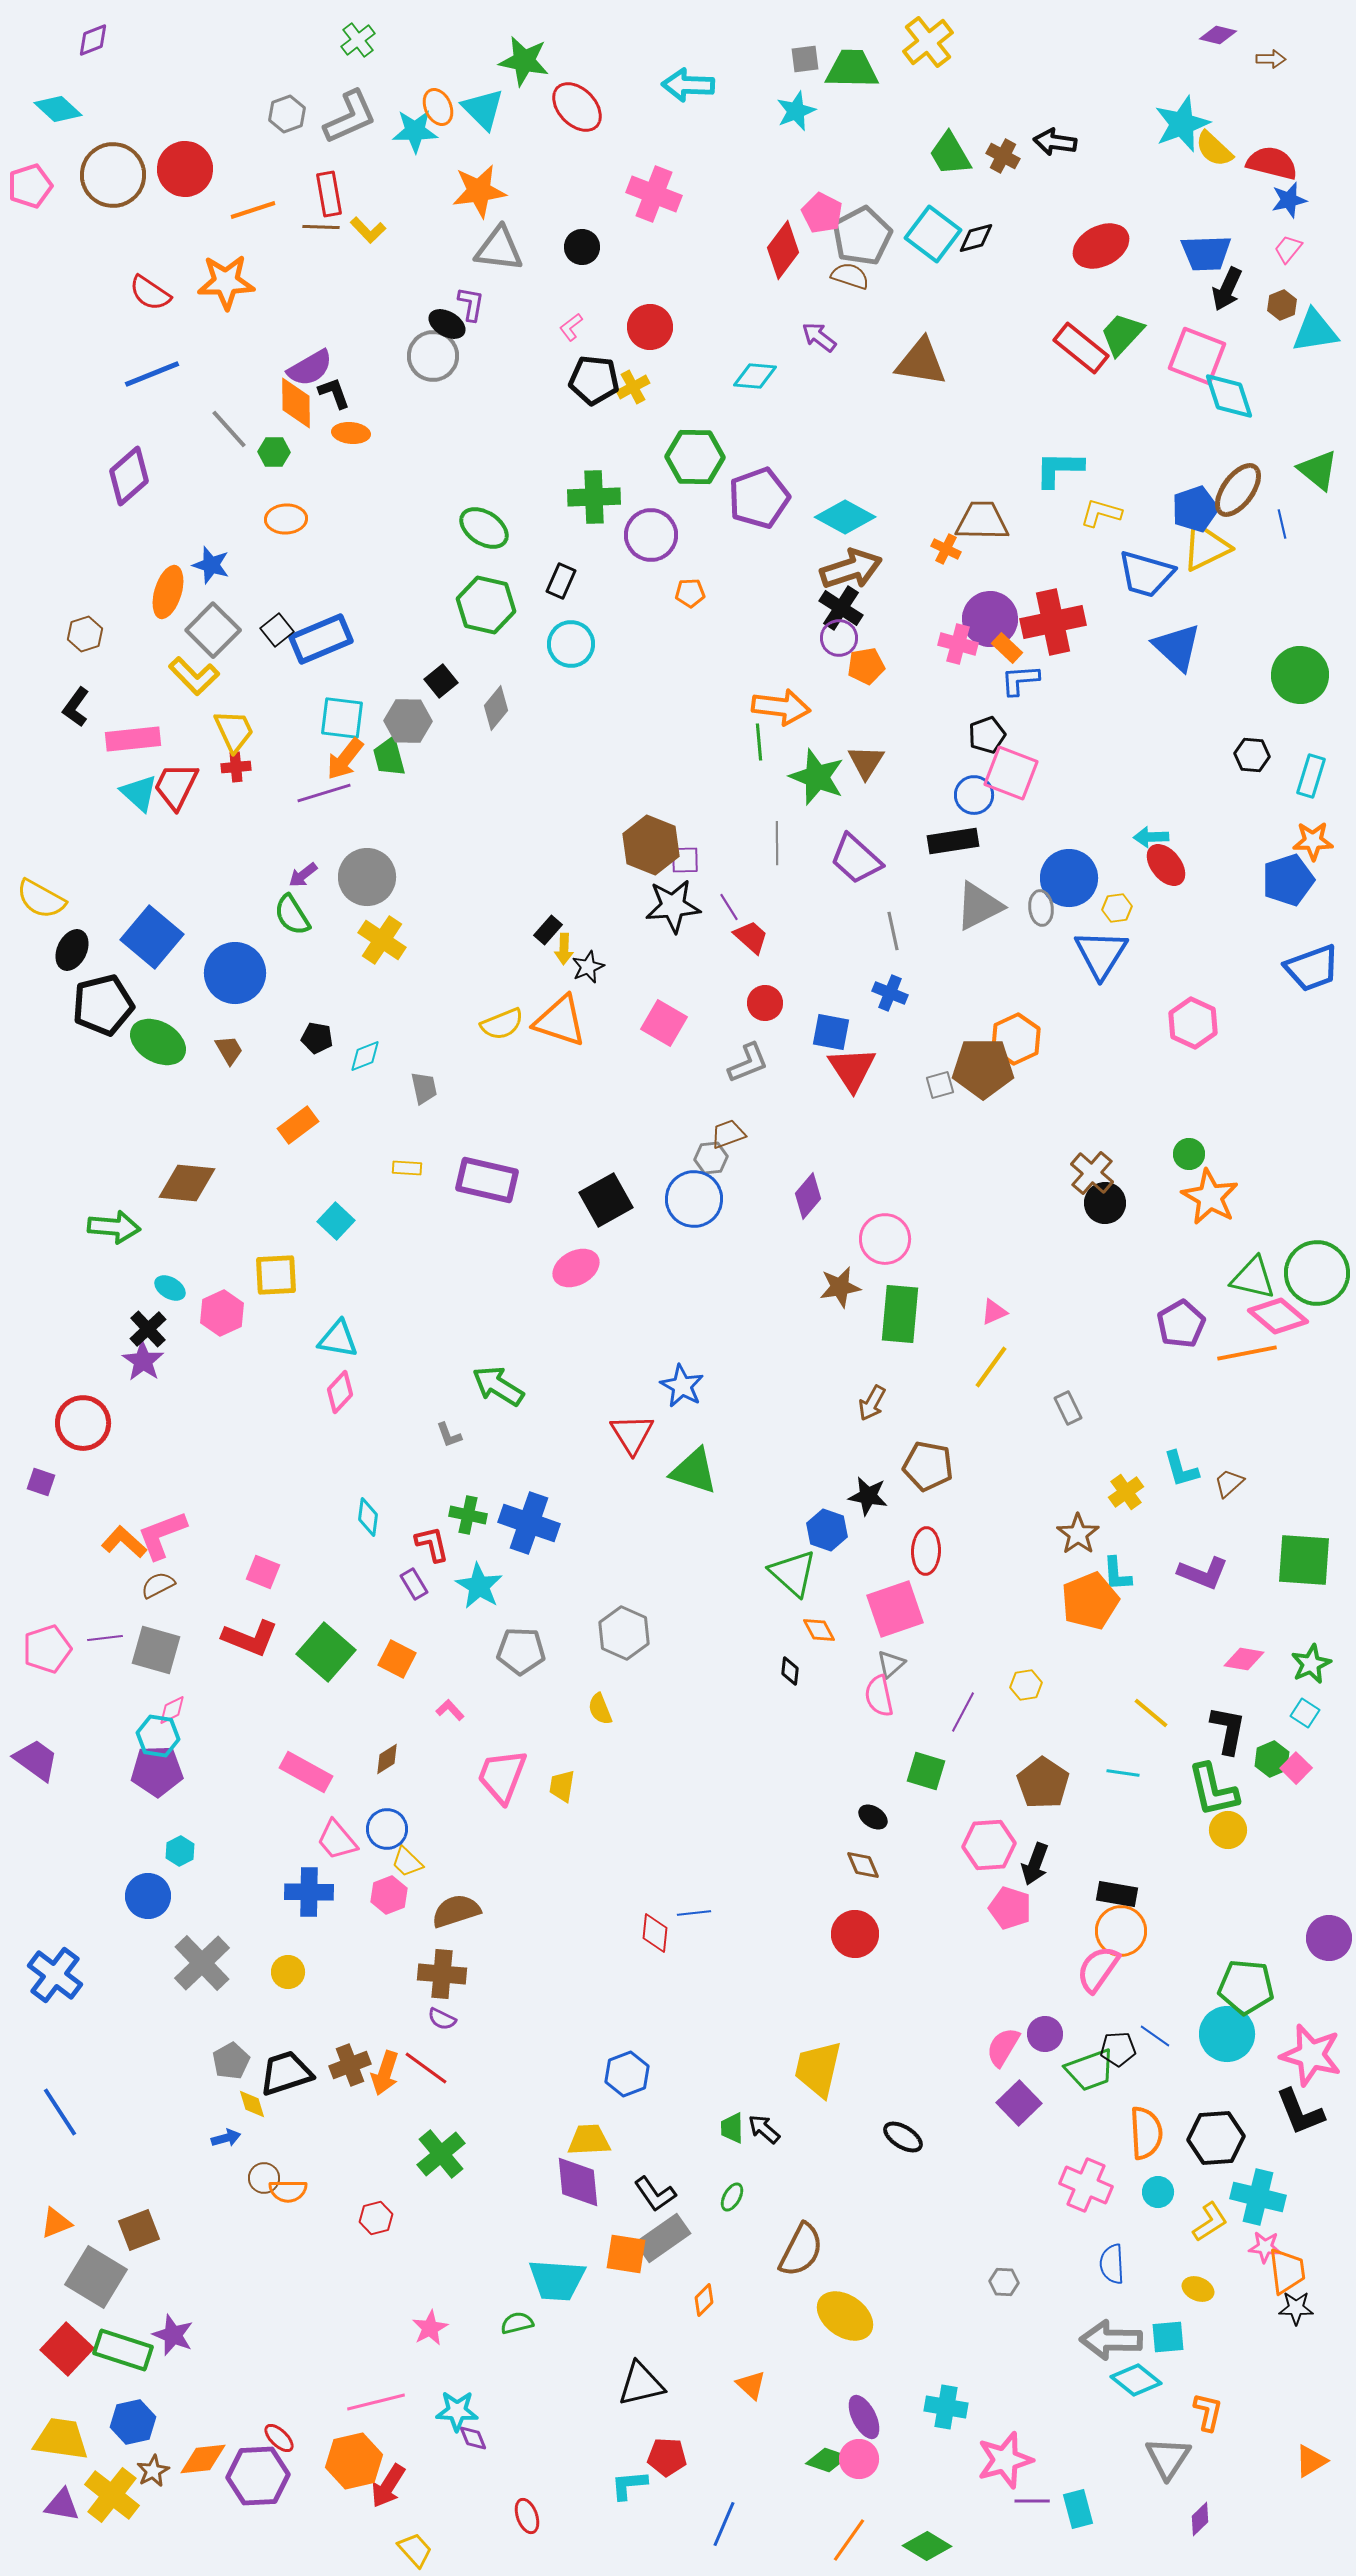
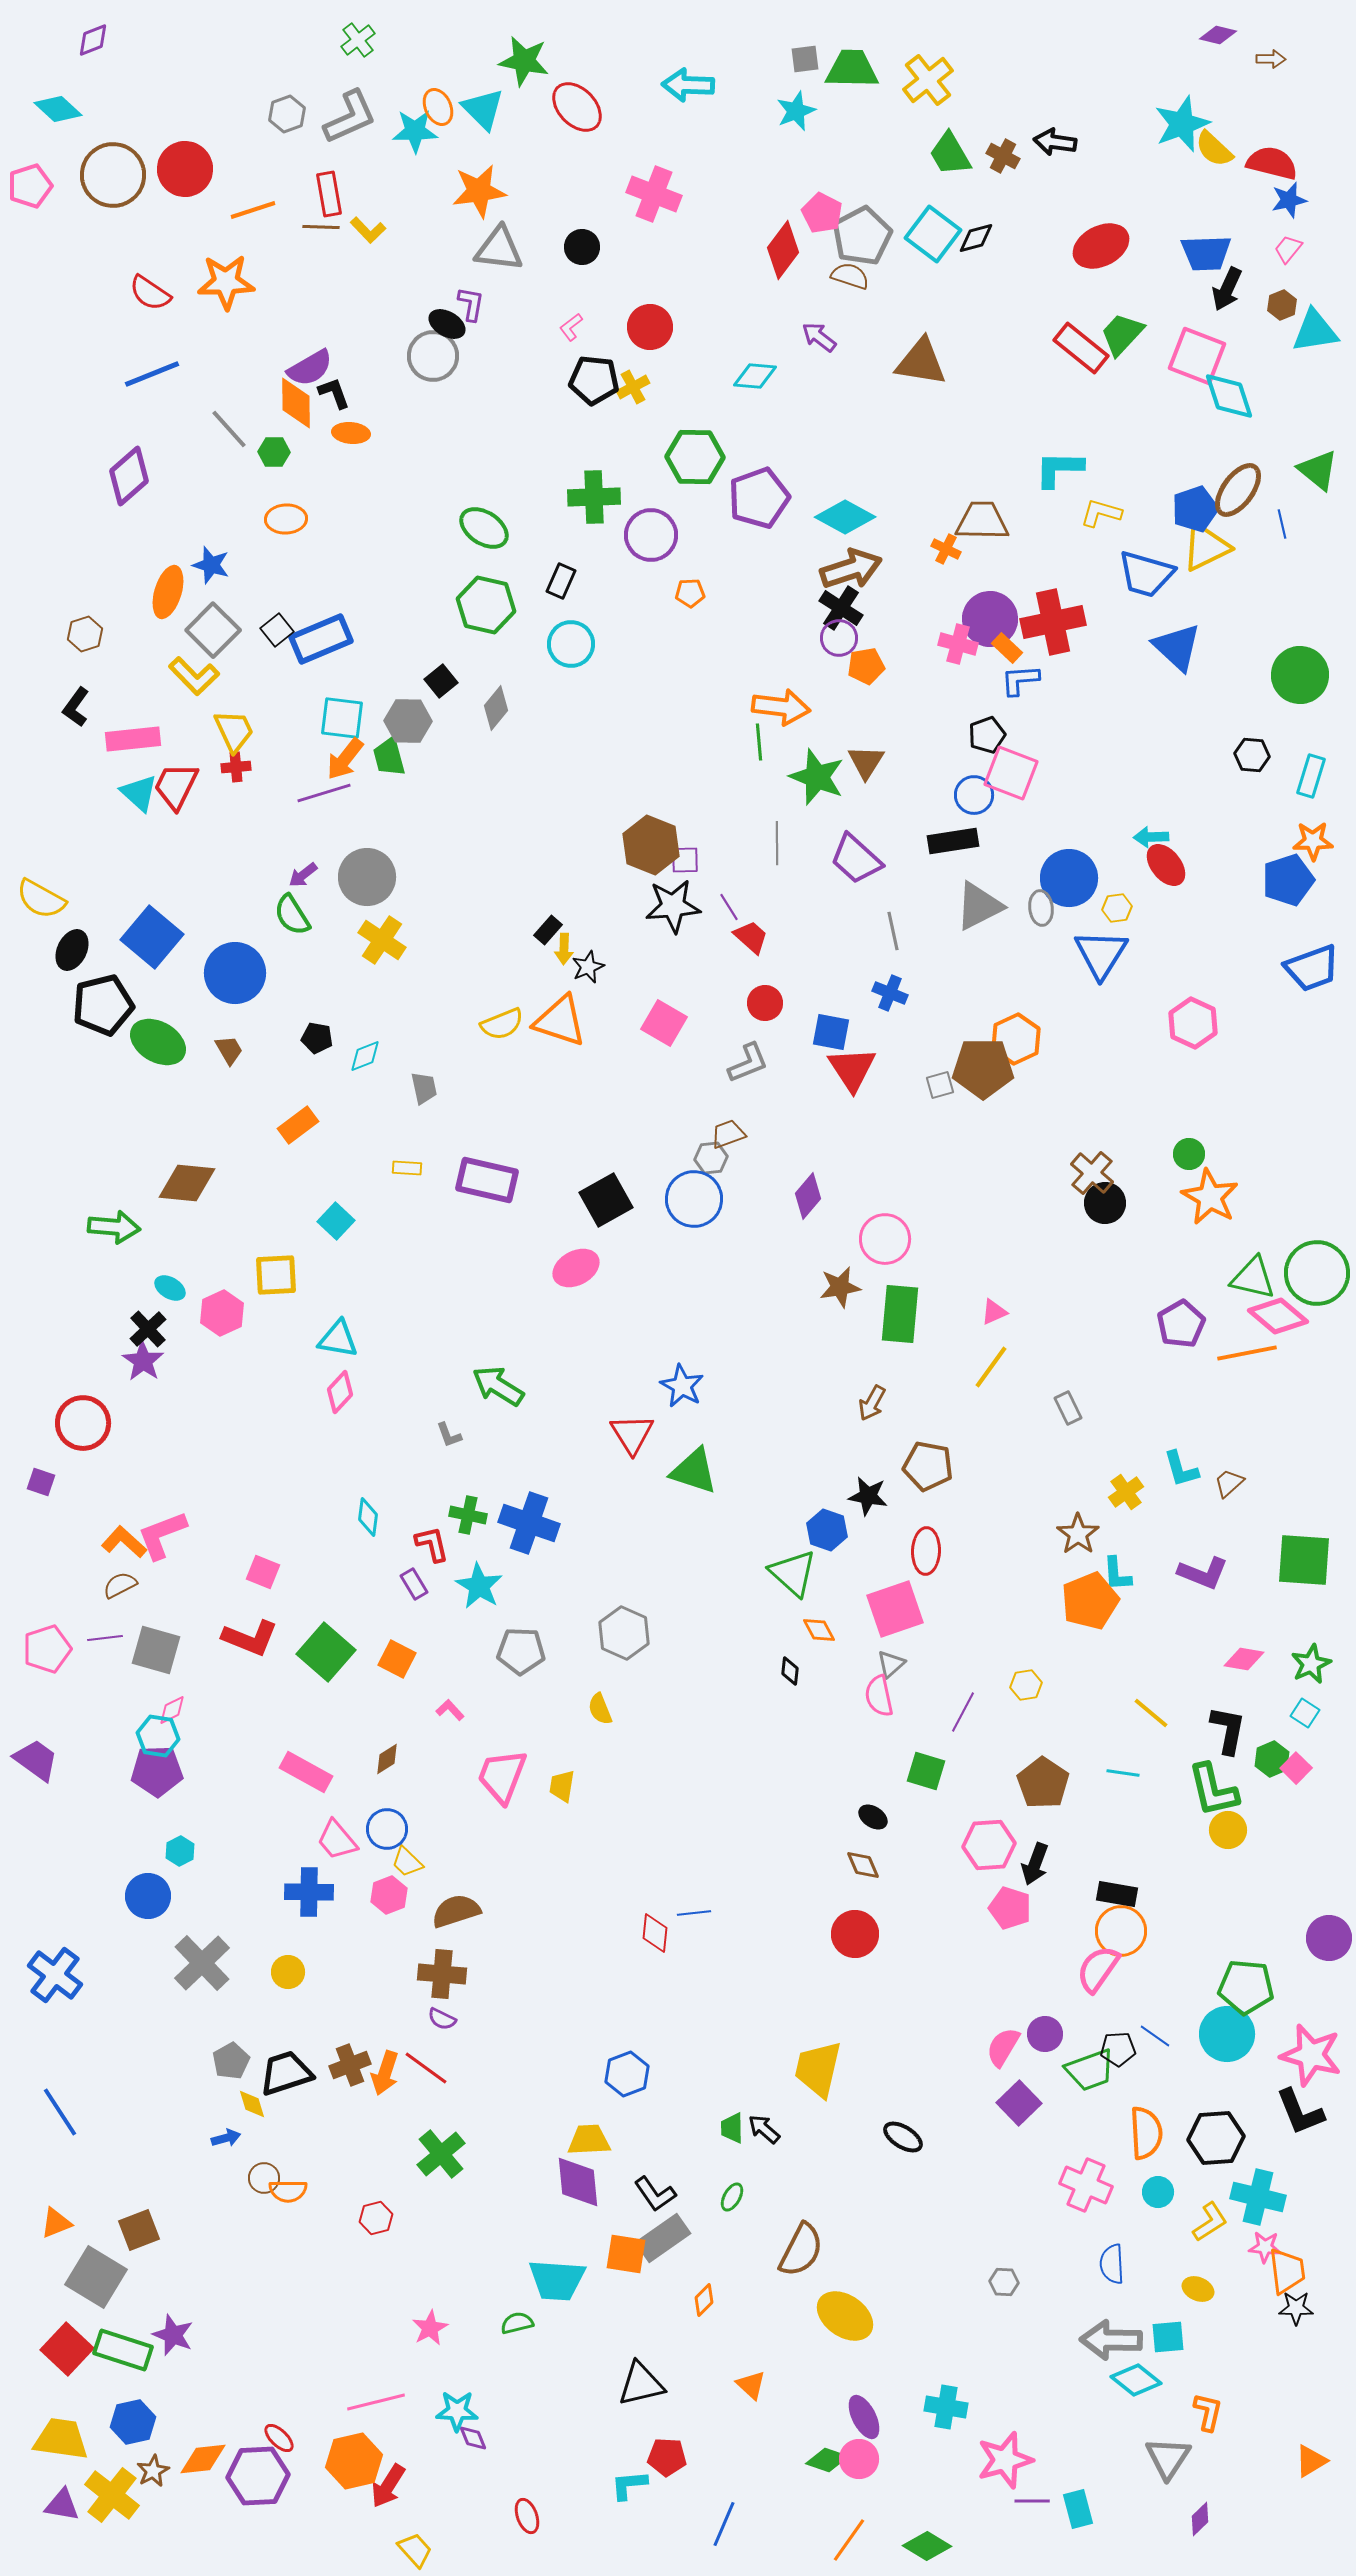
yellow cross at (928, 42): moved 38 px down
brown semicircle at (158, 1585): moved 38 px left
